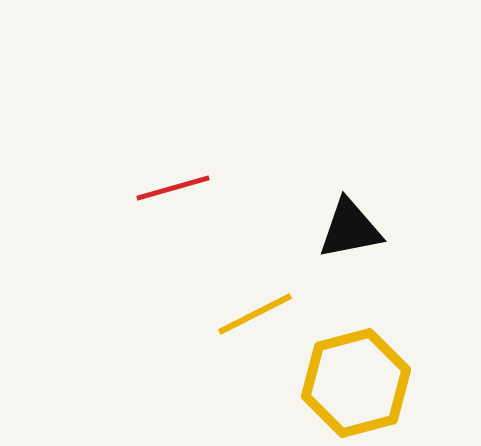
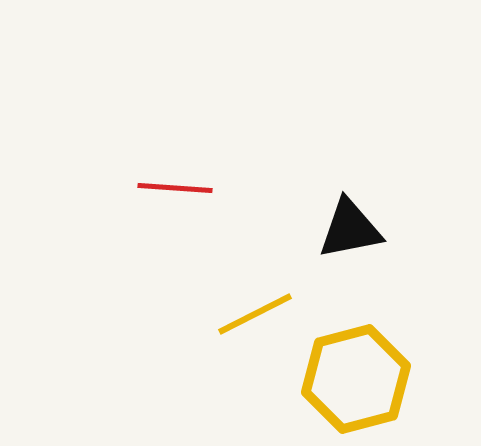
red line: moved 2 px right; rotated 20 degrees clockwise
yellow hexagon: moved 4 px up
